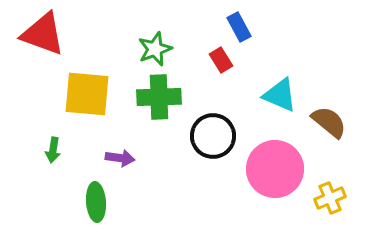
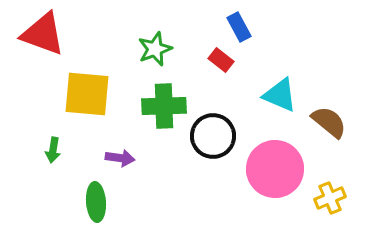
red rectangle: rotated 20 degrees counterclockwise
green cross: moved 5 px right, 9 px down
